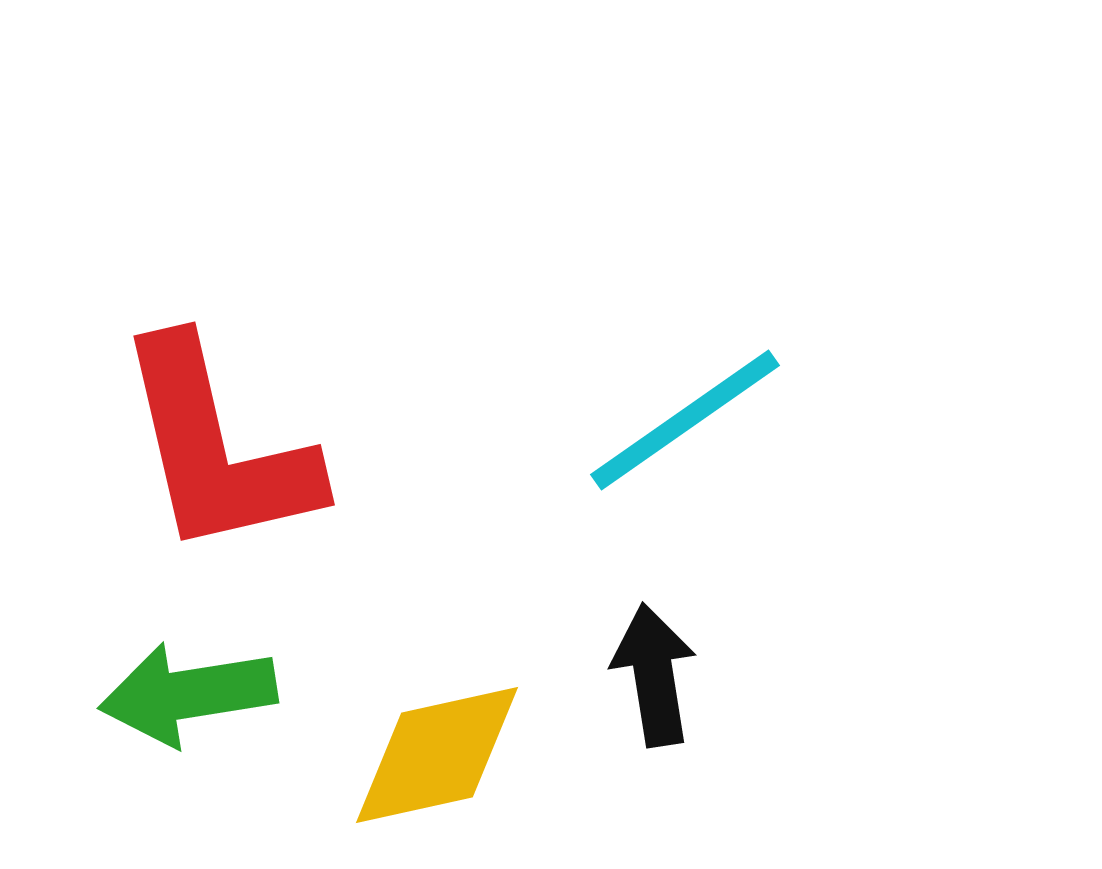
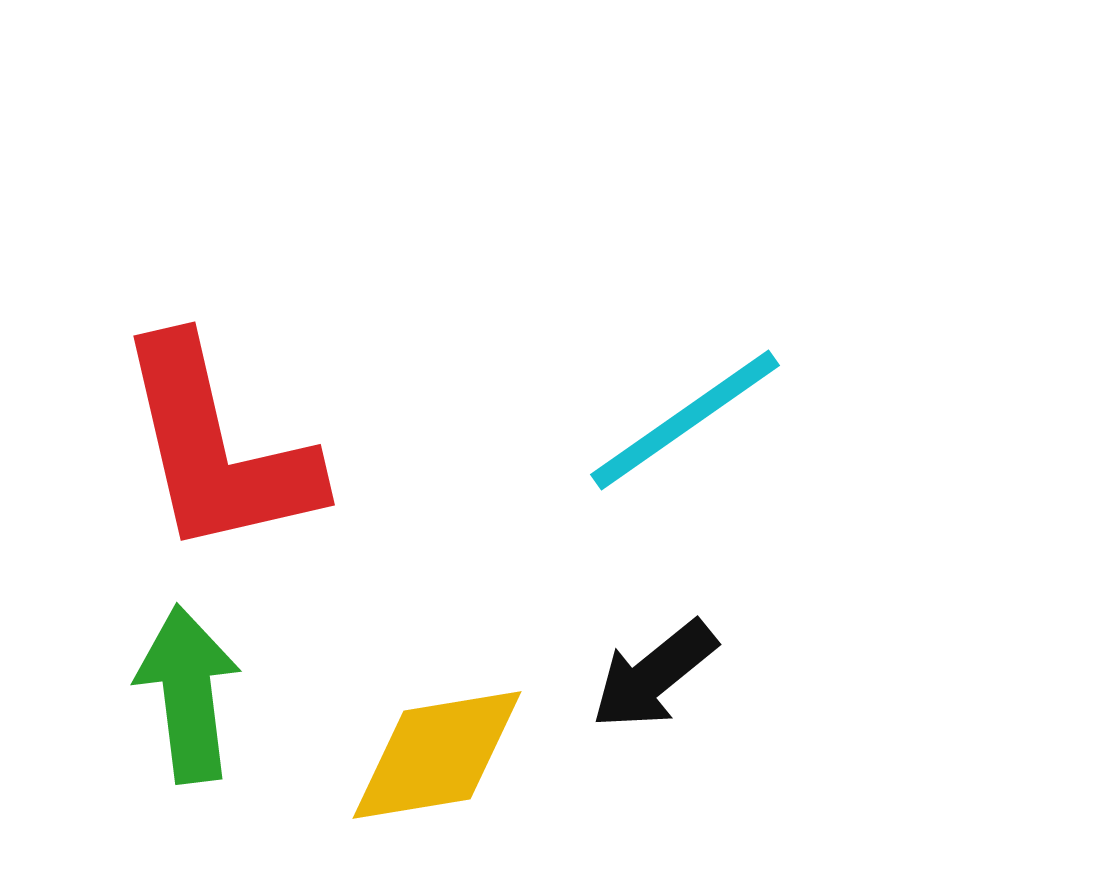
black arrow: rotated 120 degrees counterclockwise
green arrow: rotated 92 degrees clockwise
yellow diamond: rotated 3 degrees clockwise
